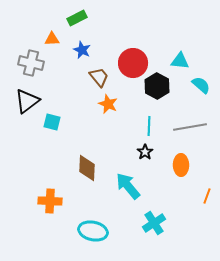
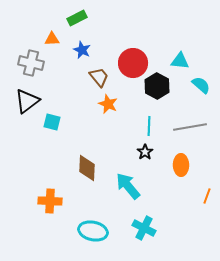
cyan cross: moved 10 px left, 5 px down; rotated 30 degrees counterclockwise
